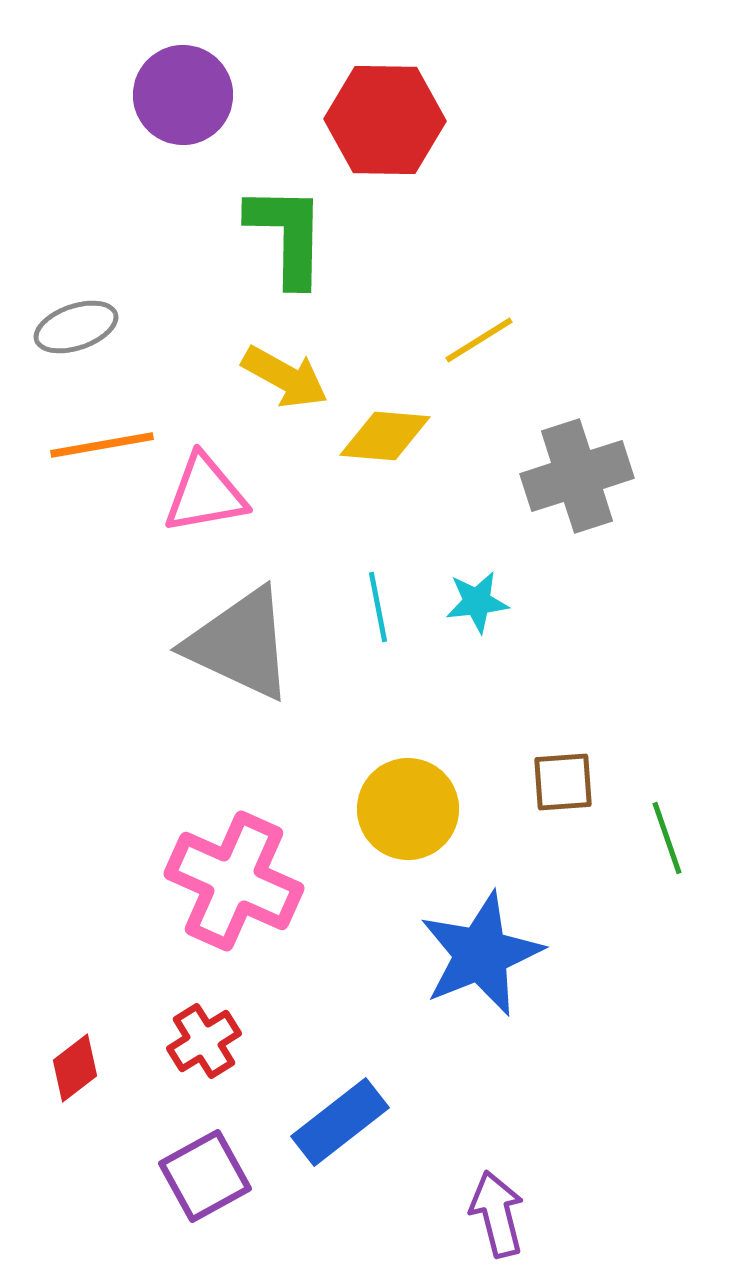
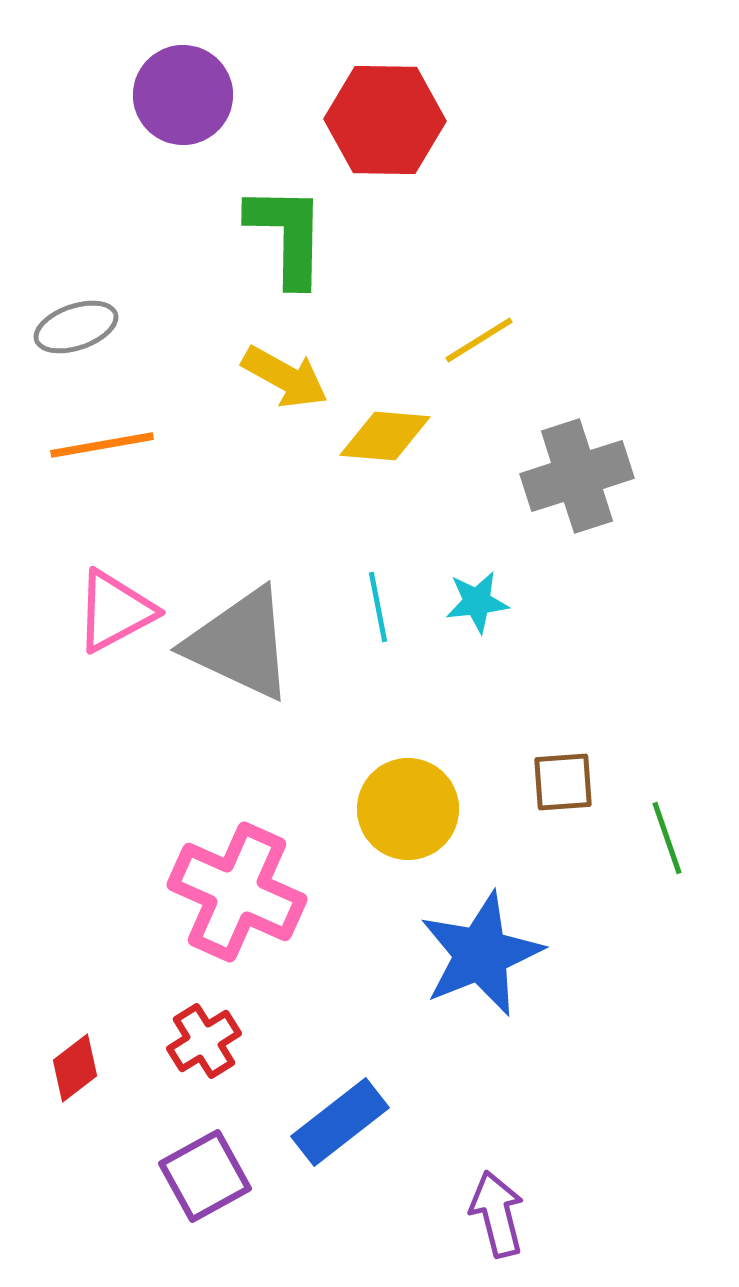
pink triangle: moved 90 px left, 117 px down; rotated 18 degrees counterclockwise
pink cross: moved 3 px right, 11 px down
